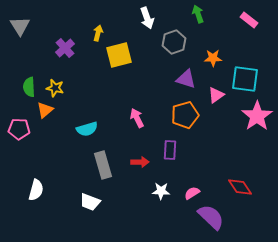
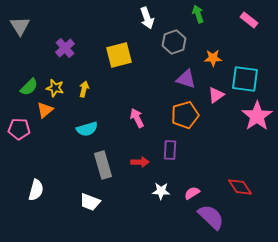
yellow arrow: moved 14 px left, 56 px down
green semicircle: rotated 132 degrees counterclockwise
